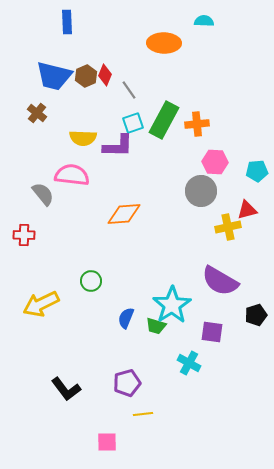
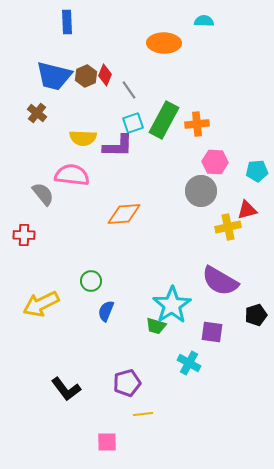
blue semicircle: moved 20 px left, 7 px up
